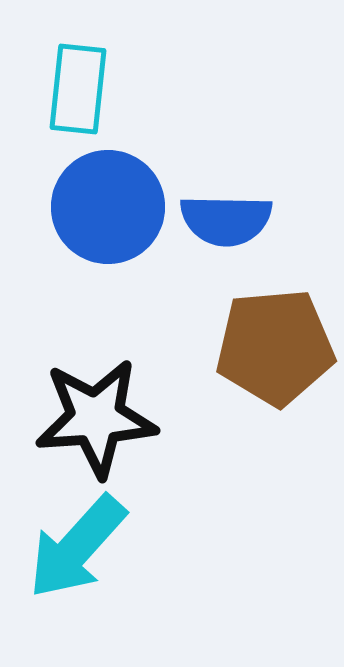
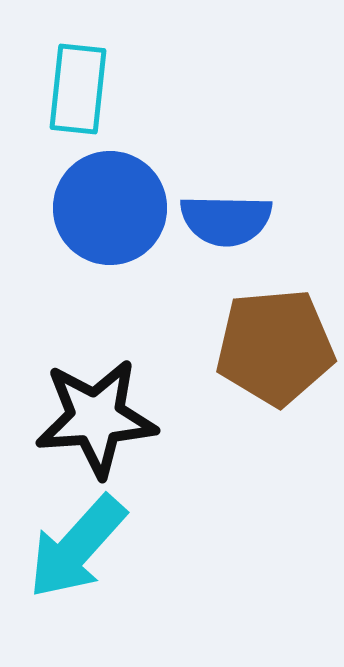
blue circle: moved 2 px right, 1 px down
